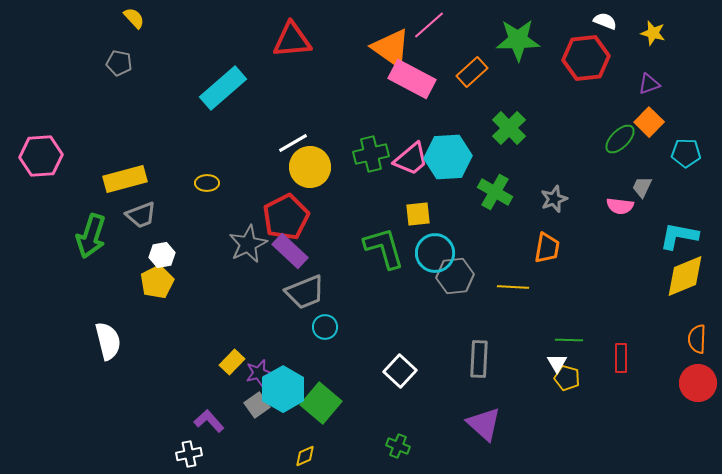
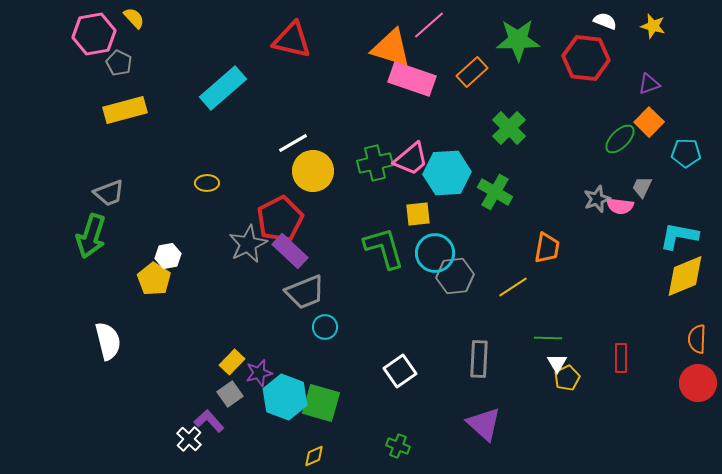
yellow star at (653, 33): moved 7 px up
red triangle at (292, 40): rotated 18 degrees clockwise
orange triangle at (391, 48): rotated 18 degrees counterclockwise
red hexagon at (586, 58): rotated 12 degrees clockwise
gray pentagon at (119, 63): rotated 15 degrees clockwise
pink rectangle at (412, 79): rotated 9 degrees counterclockwise
green cross at (371, 154): moved 4 px right, 9 px down
pink hexagon at (41, 156): moved 53 px right, 122 px up; rotated 6 degrees counterclockwise
cyan hexagon at (448, 157): moved 1 px left, 16 px down
yellow circle at (310, 167): moved 3 px right, 4 px down
yellow rectangle at (125, 179): moved 69 px up
gray star at (554, 199): moved 43 px right
gray trapezoid at (141, 215): moved 32 px left, 22 px up
red pentagon at (286, 217): moved 6 px left, 2 px down
white hexagon at (162, 255): moved 6 px right, 1 px down
yellow pentagon at (157, 282): moved 3 px left, 3 px up; rotated 12 degrees counterclockwise
yellow line at (513, 287): rotated 36 degrees counterclockwise
green line at (569, 340): moved 21 px left, 2 px up
white square at (400, 371): rotated 12 degrees clockwise
yellow pentagon at (567, 378): rotated 30 degrees clockwise
cyan hexagon at (283, 389): moved 2 px right, 8 px down; rotated 9 degrees counterclockwise
green square at (321, 403): rotated 24 degrees counterclockwise
gray square at (257, 405): moved 27 px left, 11 px up
white cross at (189, 454): moved 15 px up; rotated 35 degrees counterclockwise
yellow diamond at (305, 456): moved 9 px right
